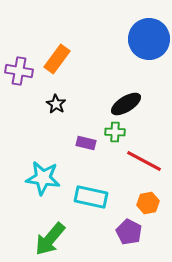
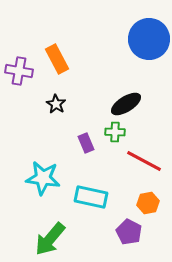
orange rectangle: rotated 64 degrees counterclockwise
purple rectangle: rotated 54 degrees clockwise
